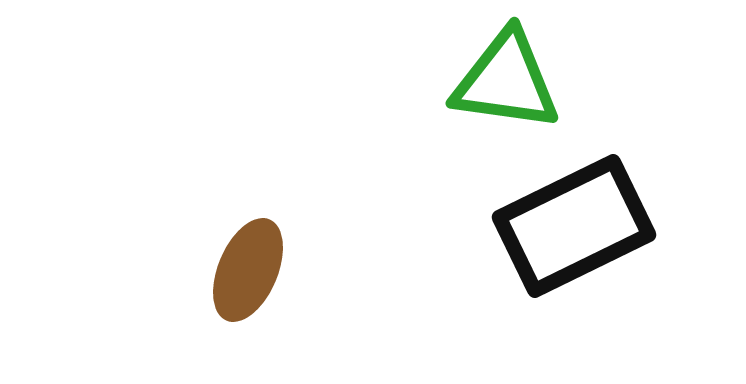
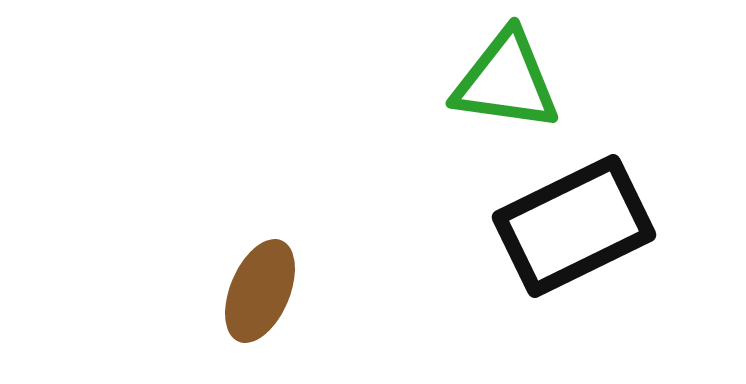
brown ellipse: moved 12 px right, 21 px down
